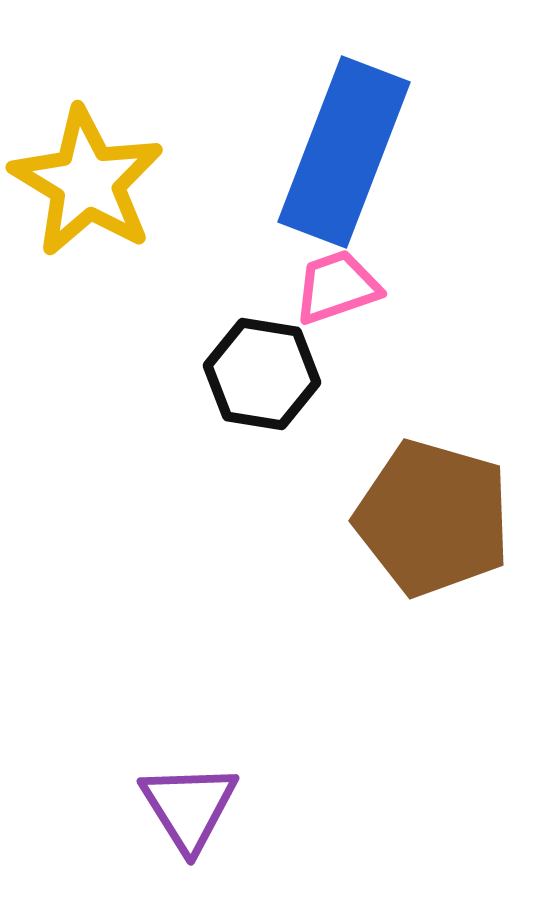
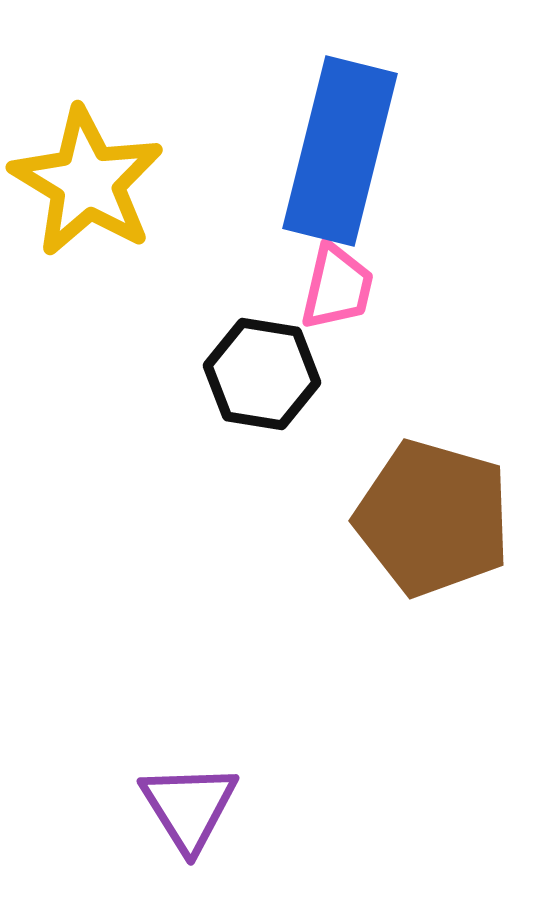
blue rectangle: moved 4 px left, 1 px up; rotated 7 degrees counterclockwise
pink trapezoid: rotated 122 degrees clockwise
